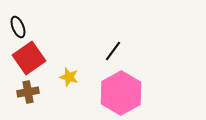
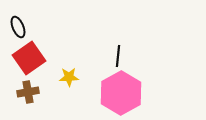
black line: moved 5 px right, 5 px down; rotated 30 degrees counterclockwise
yellow star: rotated 18 degrees counterclockwise
